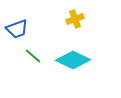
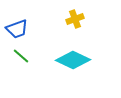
green line: moved 12 px left
